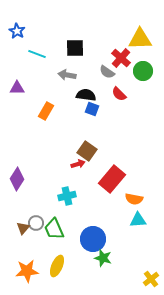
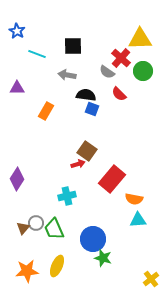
black square: moved 2 px left, 2 px up
